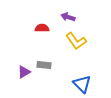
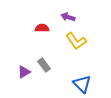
gray rectangle: rotated 48 degrees clockwise
